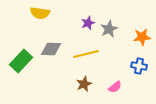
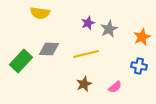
orange star: rotated 18 degrees counterclockwise
gray diamond: moved 2 px left
